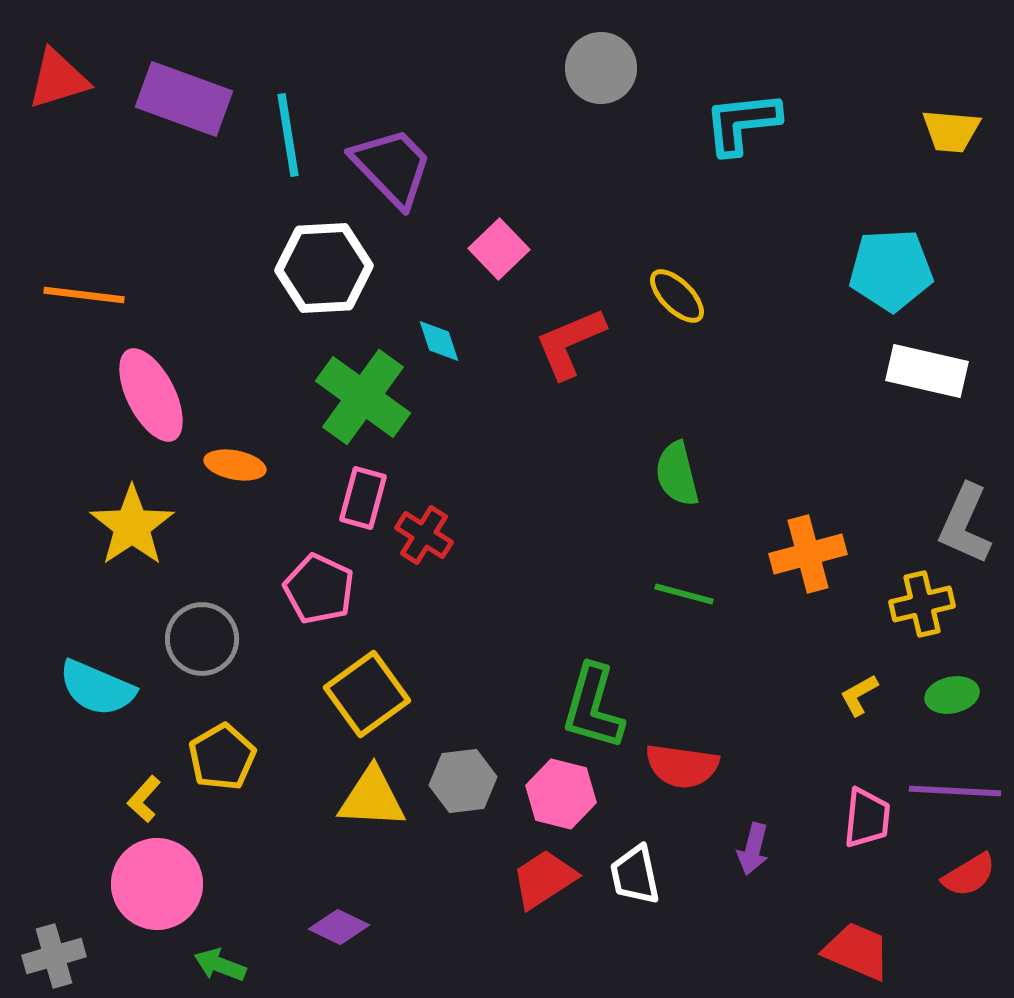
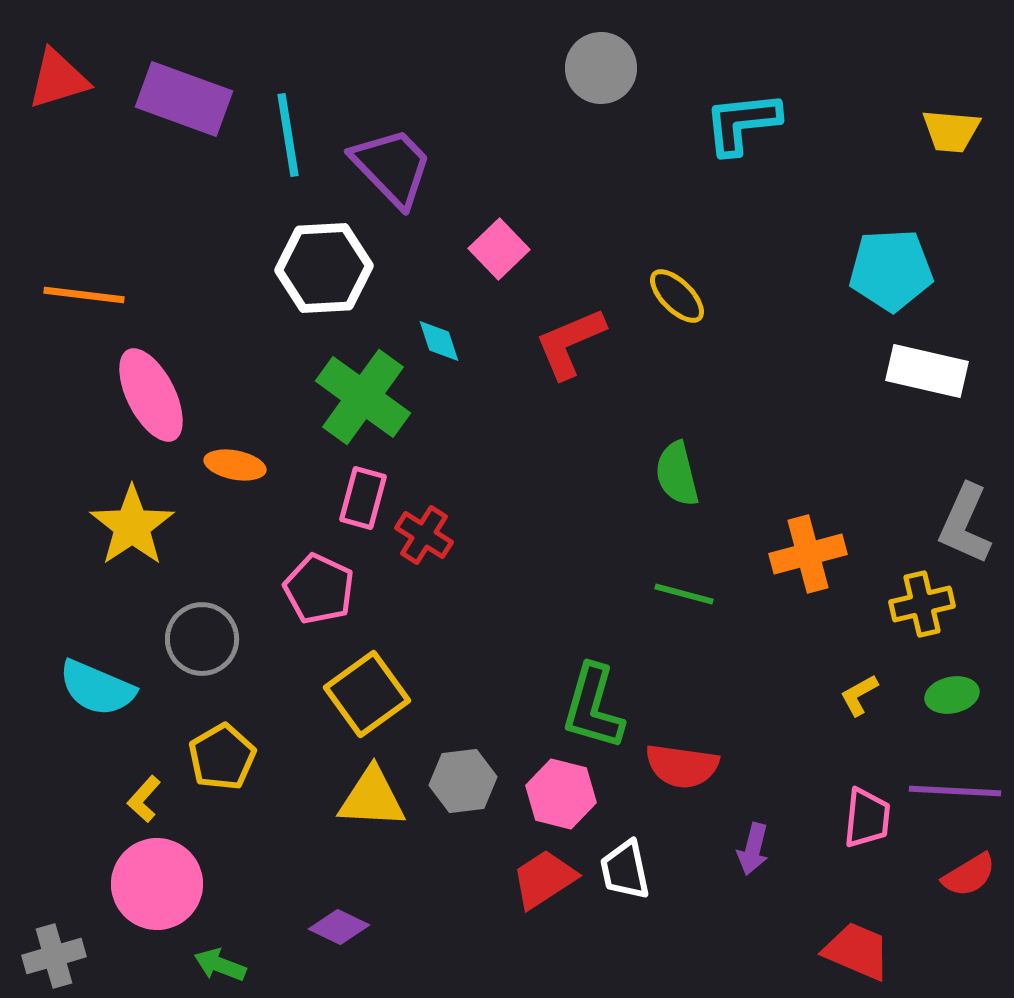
white trapezoid at (635, 875): moved 10 px left, 5 px up
